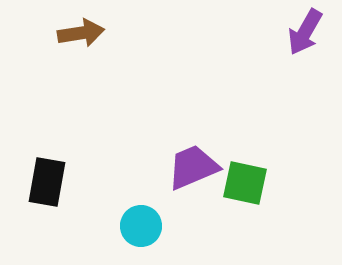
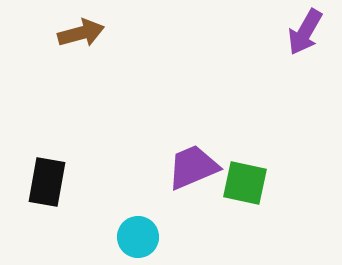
brown arrow: rotated 6 degrees counterclockwise
cyan circle: moved 3 px left, 11 px down
